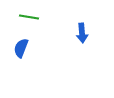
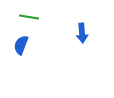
blue semicircle: moved 3 px up
